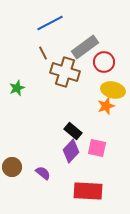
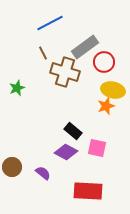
purple diamond: moved 5 px left, 1 px down; rotated 75 degrees clockwise
